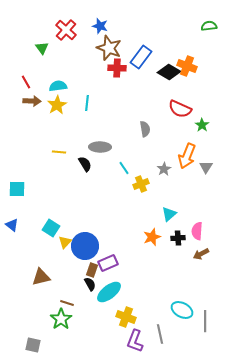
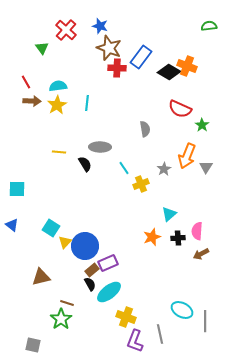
brown rectangle at (92, 270): rotated 32 degrees clockwise
